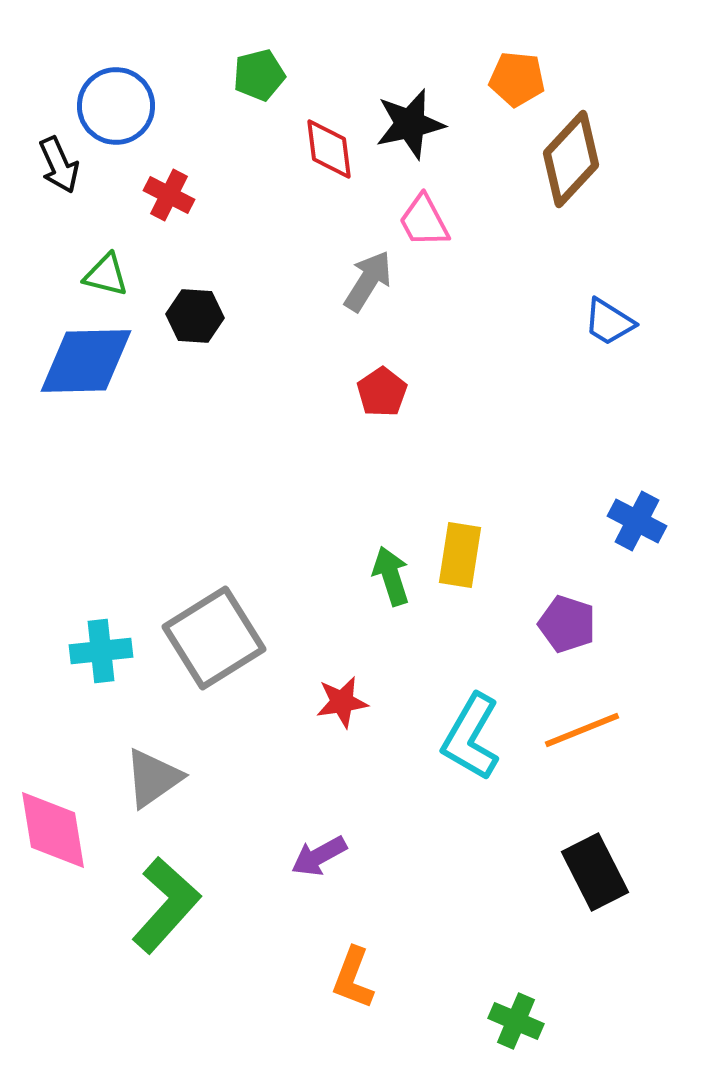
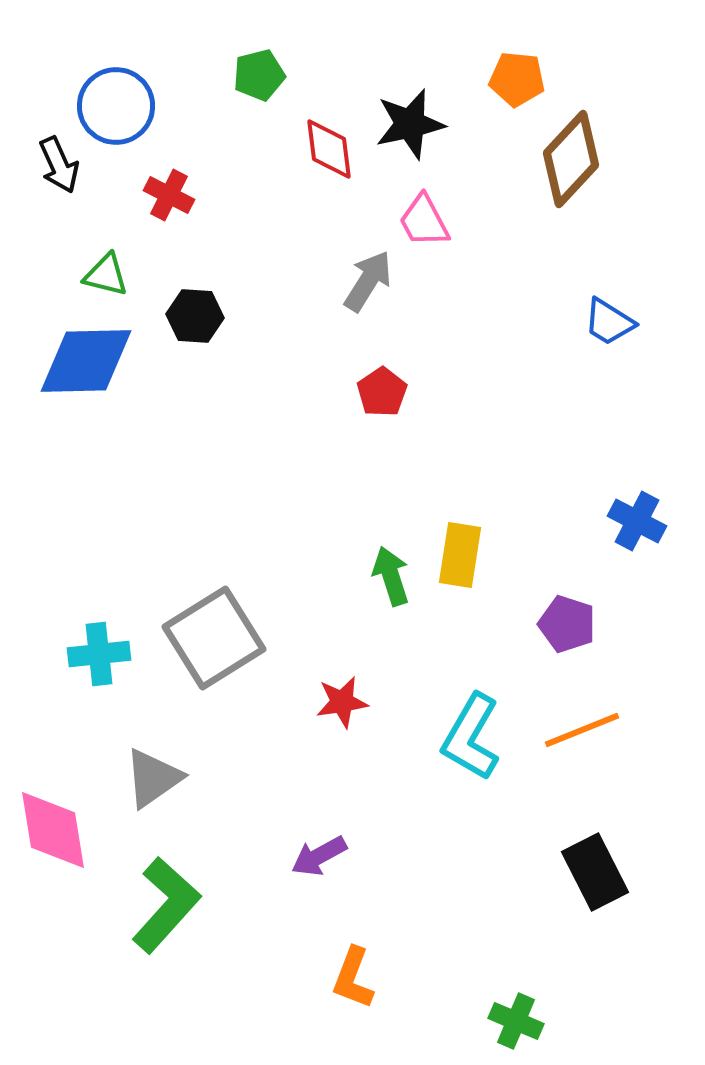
cyan cross: moved 2 px left, 3 px down
